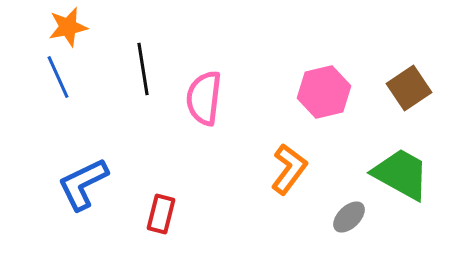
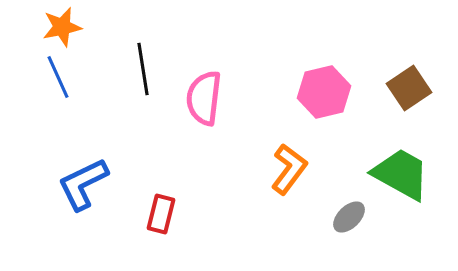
orange star: moved 6 px left
